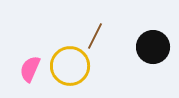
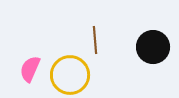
brown line: moved 4 px down; rotated 32 degrees counterclockwise
yellow circle: moved 9 px down
